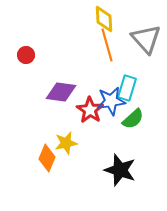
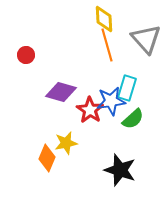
purple diamond: rotated 8 degrees clockwise
